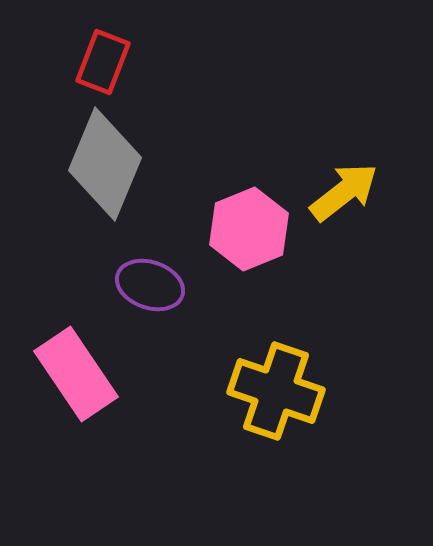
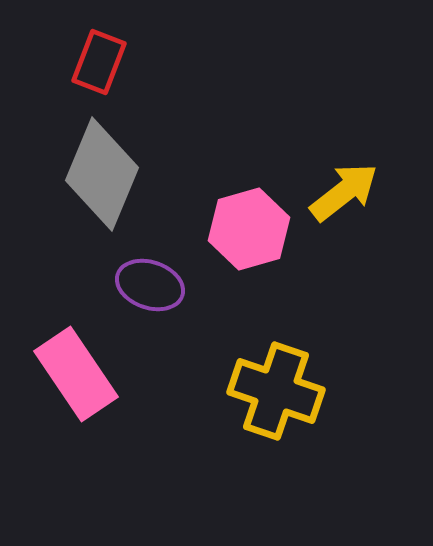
red rectangle: moved 4 px left
gray diamond: moved 3 px left, 10 px down
pink hexagon: rotated 6 degrees clockwise
